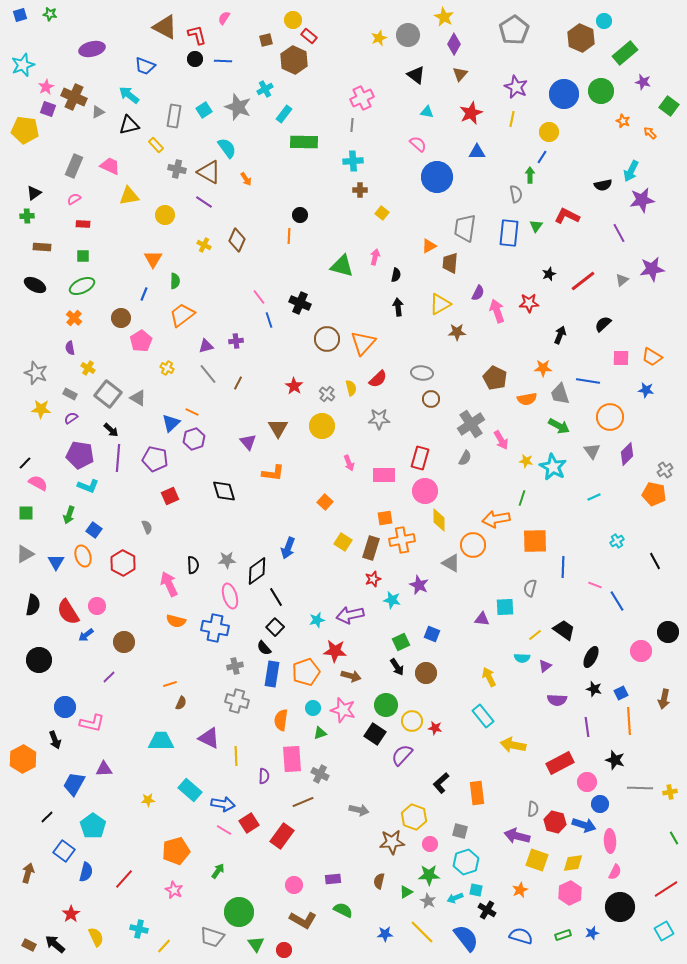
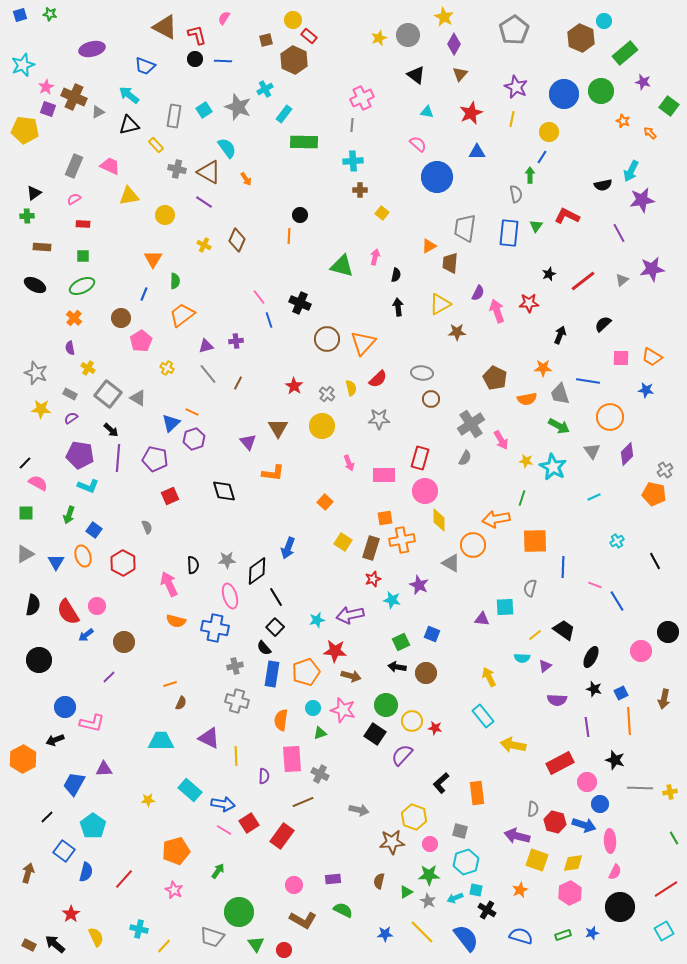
black arrow at (397, 667): rotated 132 degrees clockwise
black arrow at (55, 740): rotated 90 degrees clockwise
